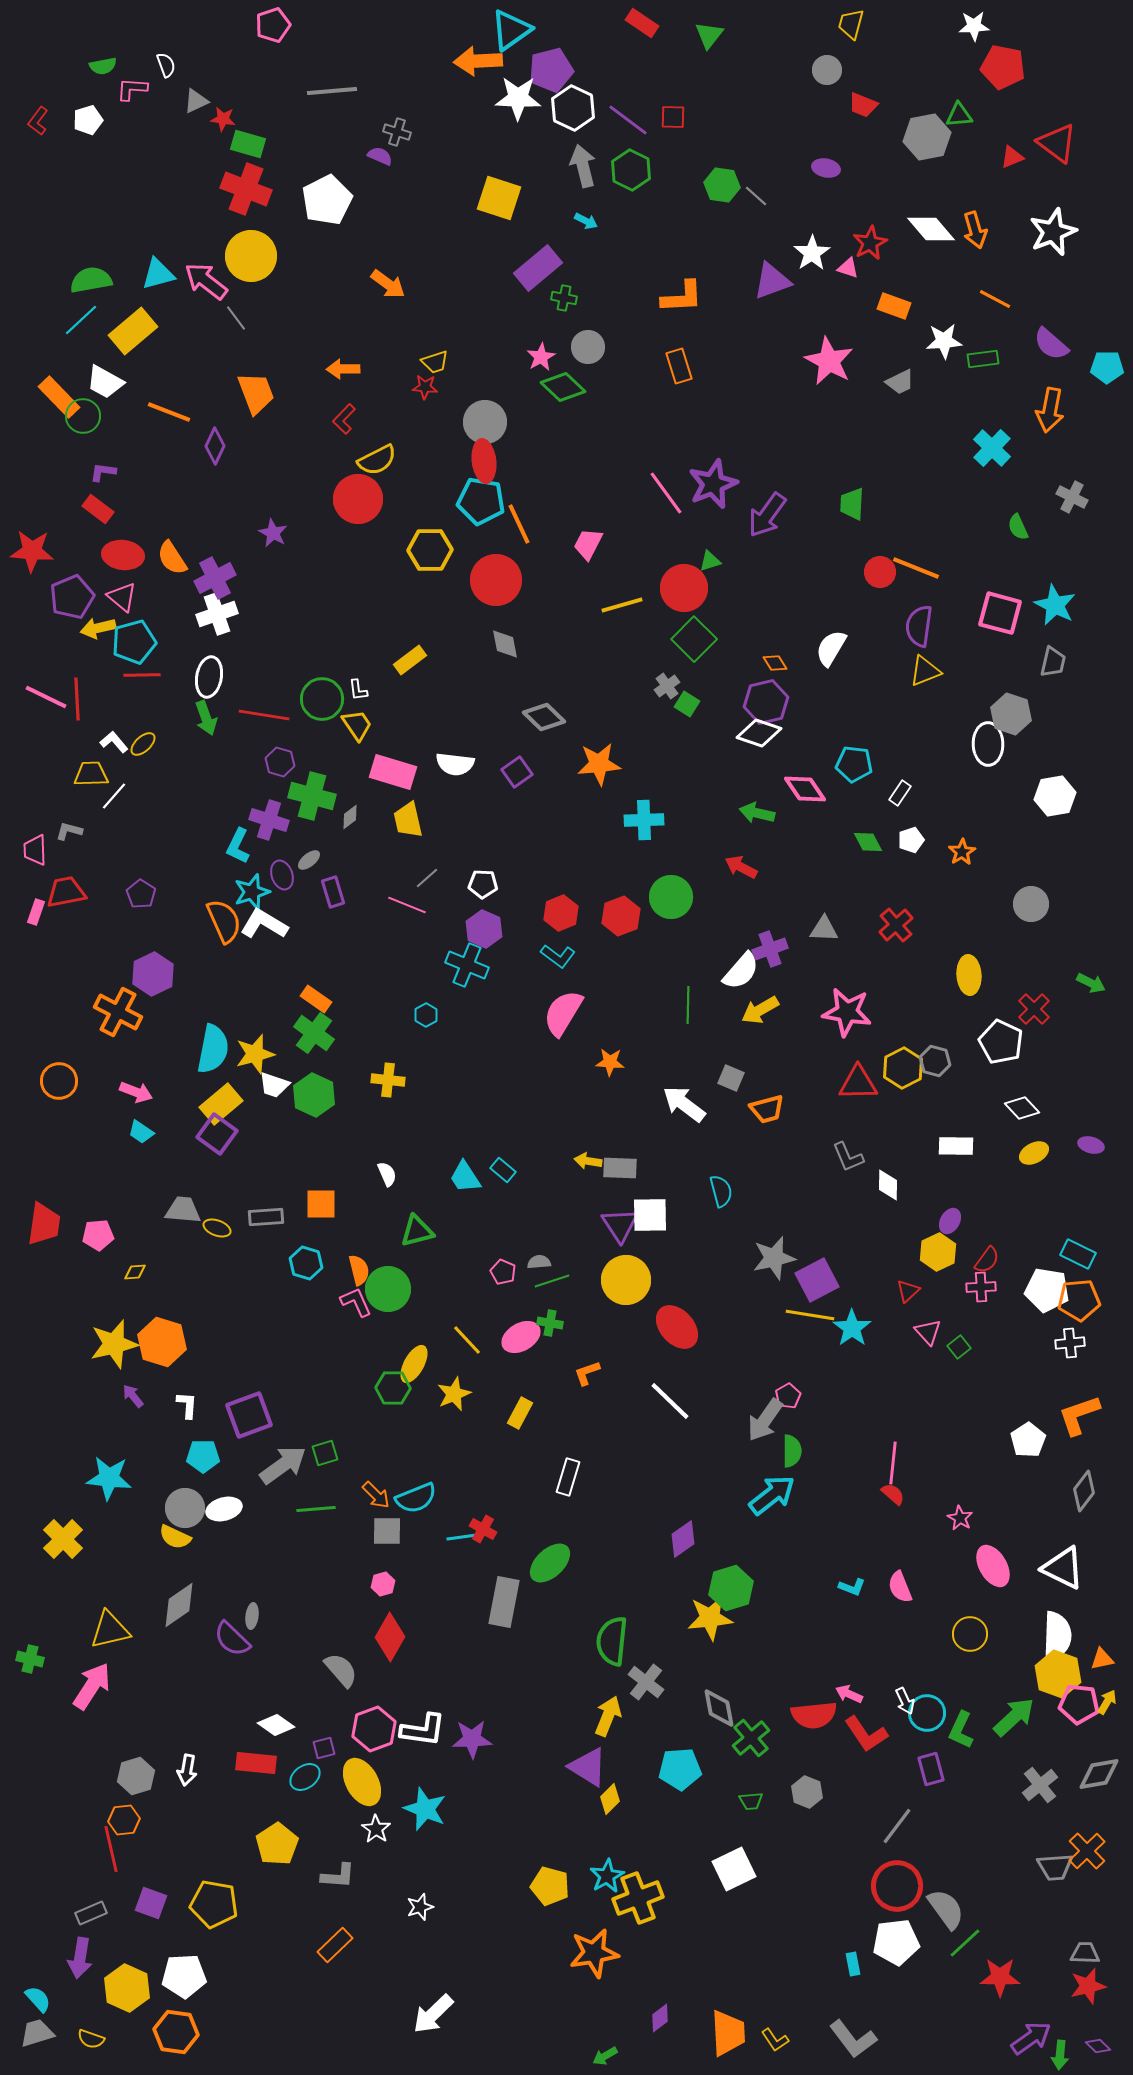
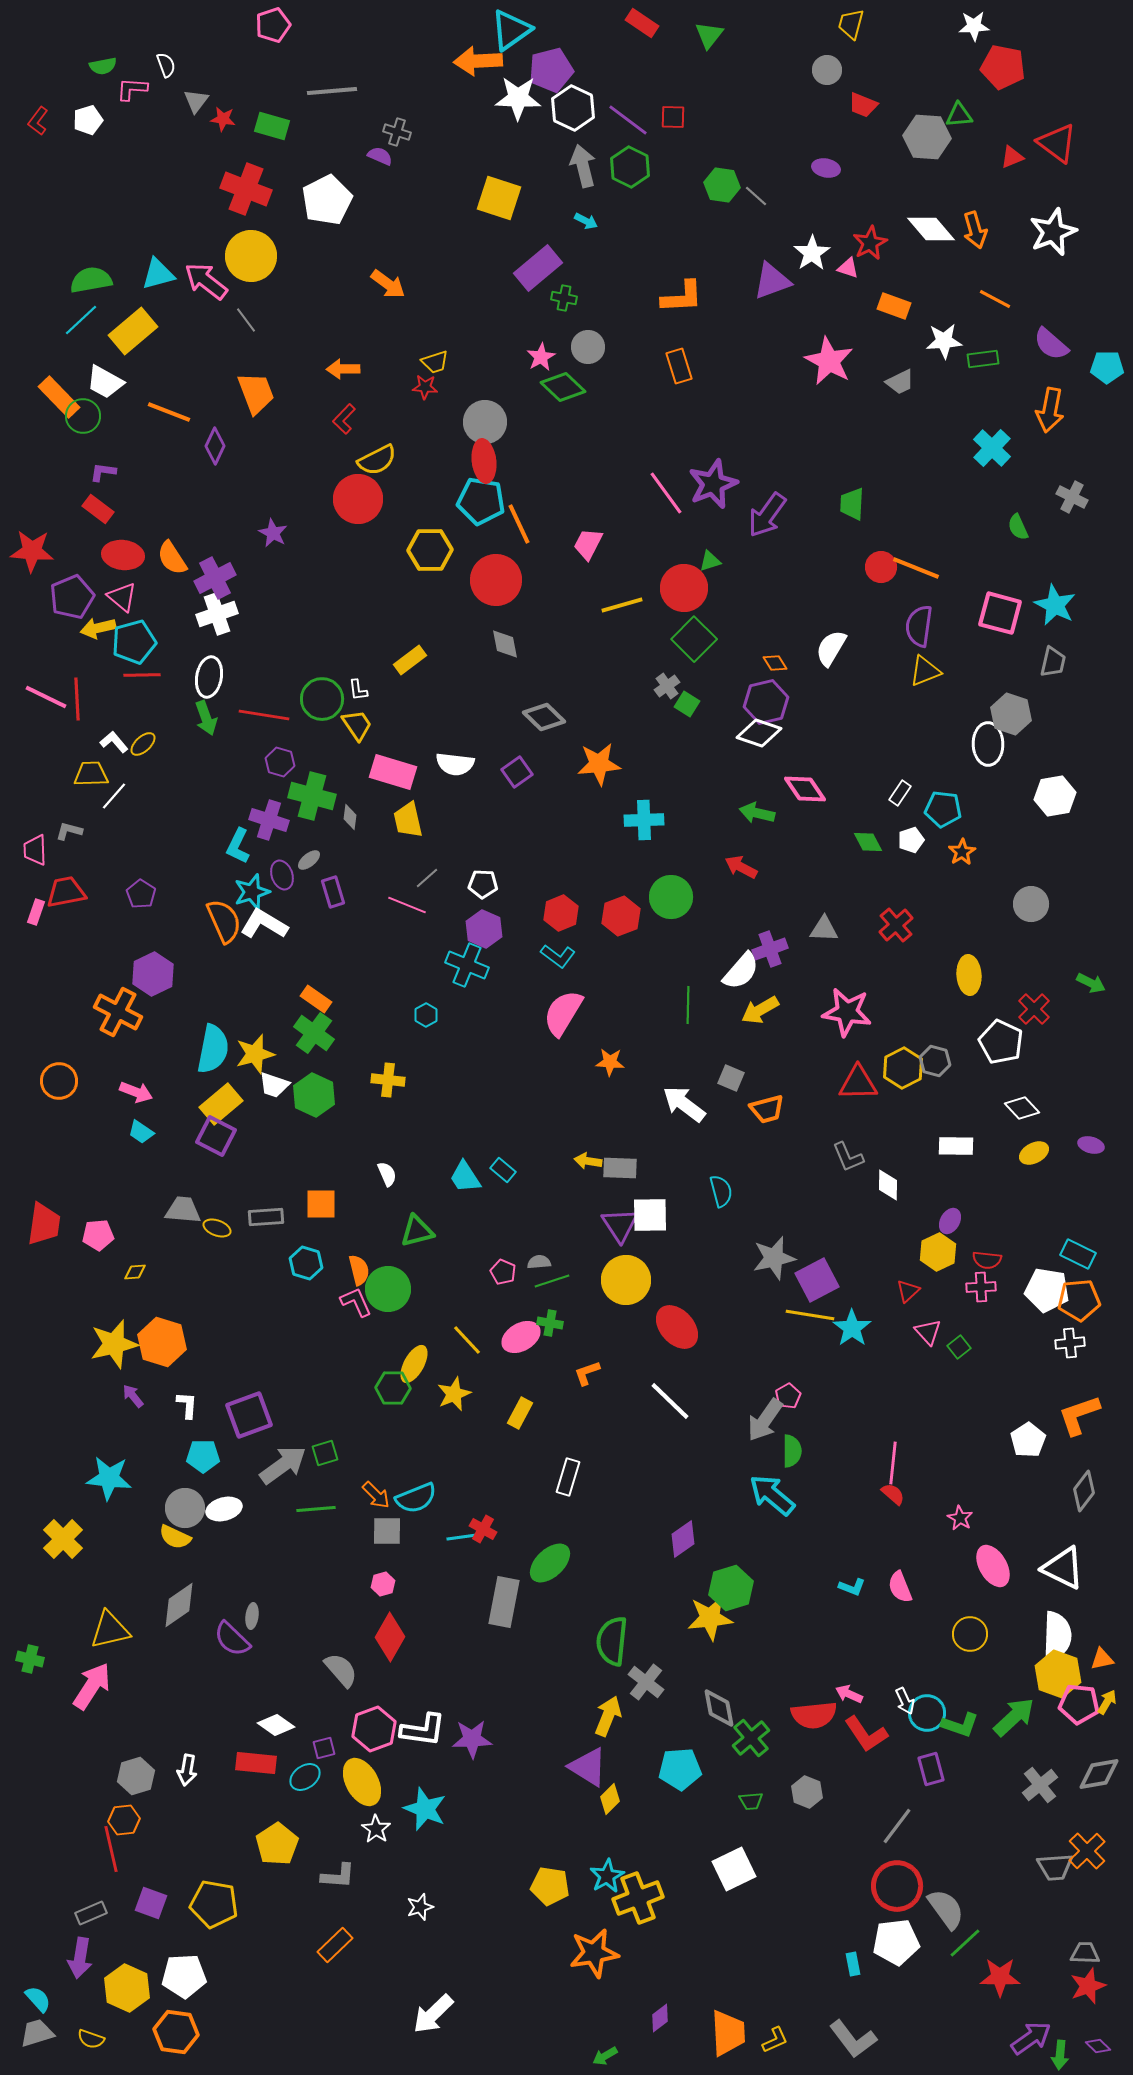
gray triangle at (196, 101): rotated 28 degrees counterclockwise
gray hexagon at (927, 137): rotated 15 degrees clockwise
green rectangle at (248, 144): moved 24 px right, 18 px up
green hexagon at (631, 170): moved 1 px left, 3 px up
gray line at (236, 318): moved 10 px right, 2 px down
red circle at (880, 572): moved 1 px right, 5 px up
cyan pentagon at (854, 764): moved 89 px right, 45 px down
gray diamond at (350, 817): rotated 45 degrees counterclockwise
purple square at (217, 1134): moved 1 px left, 2 px down; rotated 9 degrees counterclockwise
red semicircle at (987, 1260): rotated 60 degrees clockwise
cyan arrow at (772, 1495): rotated 102 degrees counterclockwise
green L-shape at (961, 1730): moved 1 px left, 5 px up; rotated 96 degrees counterclockwise
yellow pentagon at (550, 1886): rotated 6 degrees counterclockwise
red star at (1088, 1986): rotated 6 degrees counterclockwise
yellow L-shape at (775, 2040): rotated 80 degrees counterclockwise
